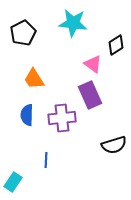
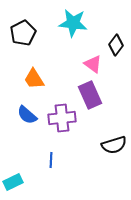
black diamond: rotated 20 degrees counterclockwise
blue semicircle: rotated 50 degrees counterclockwise
blue line: moved 5 px right
cyan rectangle: rotated 30 degrees clockwise
